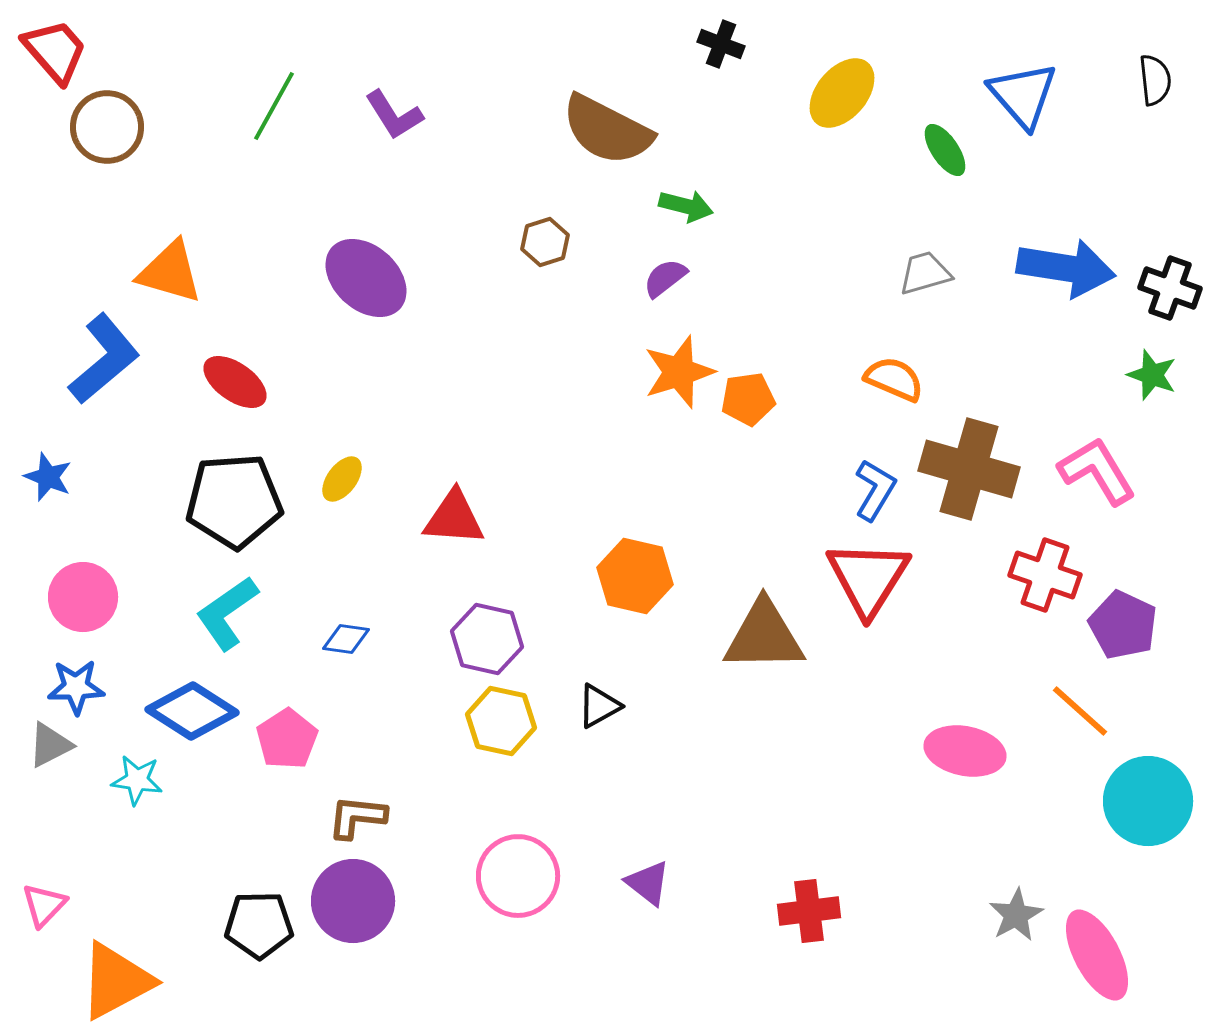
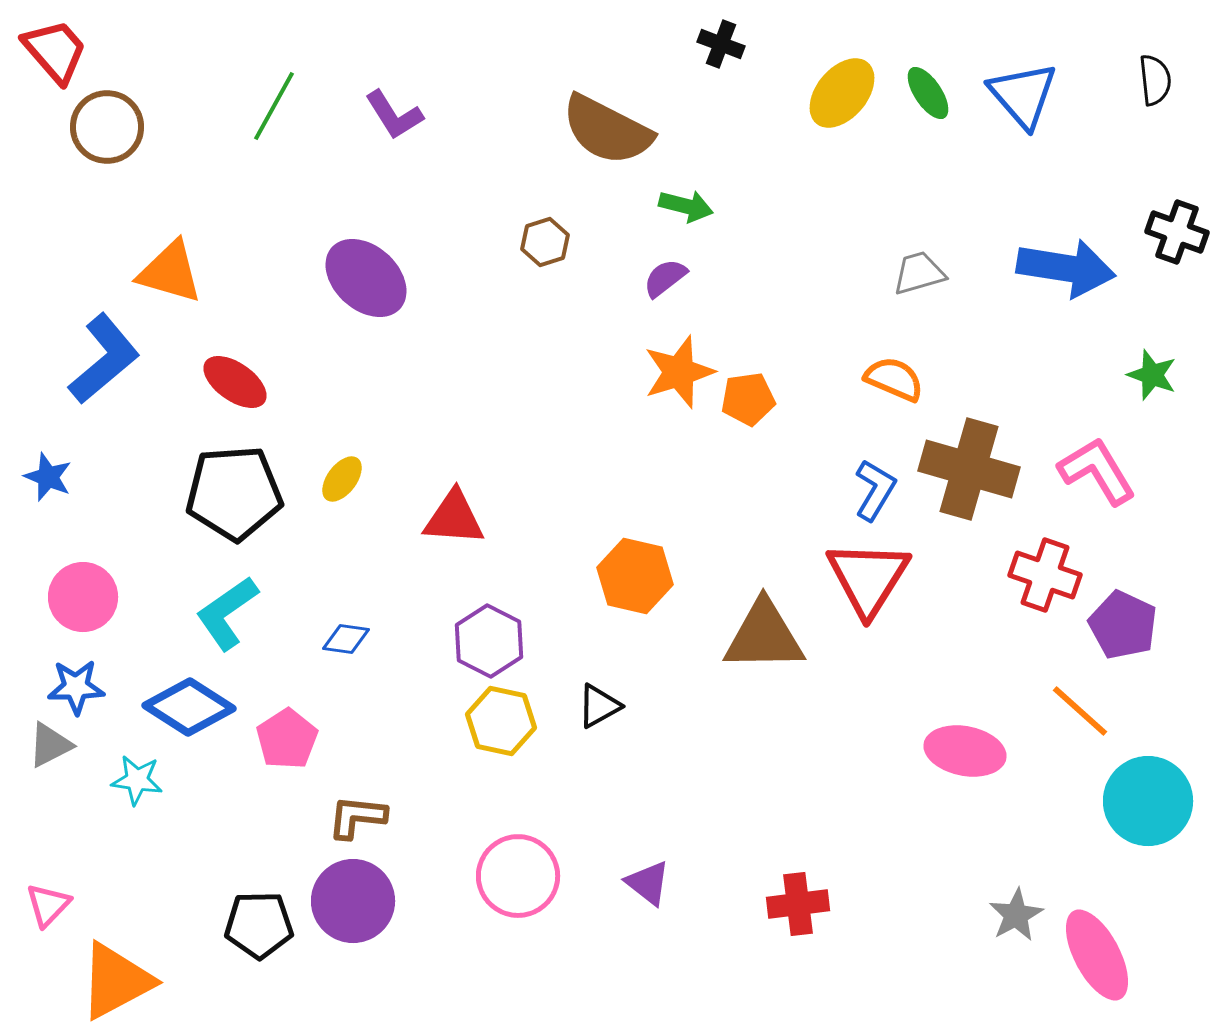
green ellipse at (945, 150): moved 17 px left, 57 px up
gray trapezoid at (925, 273): moved 6 px left
black cross at (1170, 288): moved 7 px right, 56 px up
black pentagon at (234, 501): moved 8 px up
purple hexagon at (487, 639): moved 2 px right, 2 px down; rotated 14 degrees clockwise
blue diamond at (192, 711): moved 3 px left, 4 px up
pink triangle at (44, 905): moved 4 px right
red cross at (809, 911): moved 11 px left, 7 px up
